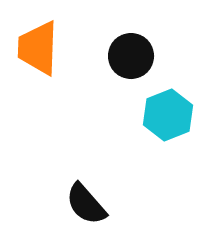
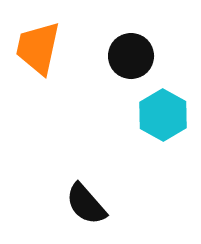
orange trapezoid: rotated 10 degrees clockwise
cyan hexagon: moved 5 px left; rotated 9 degrees counterclockwise
